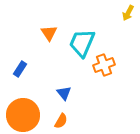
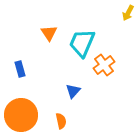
orange cross: rotated 15 degrees counterclockwise
blue rectangle: rotated 49 degrees counterclockwise
blue triangle: moved 9 px right, 2 px up; rotated 21 degrees clockwise
orange circle: moved 2 px left
orange semicircle: rotated 42 degrees counterclockwise
